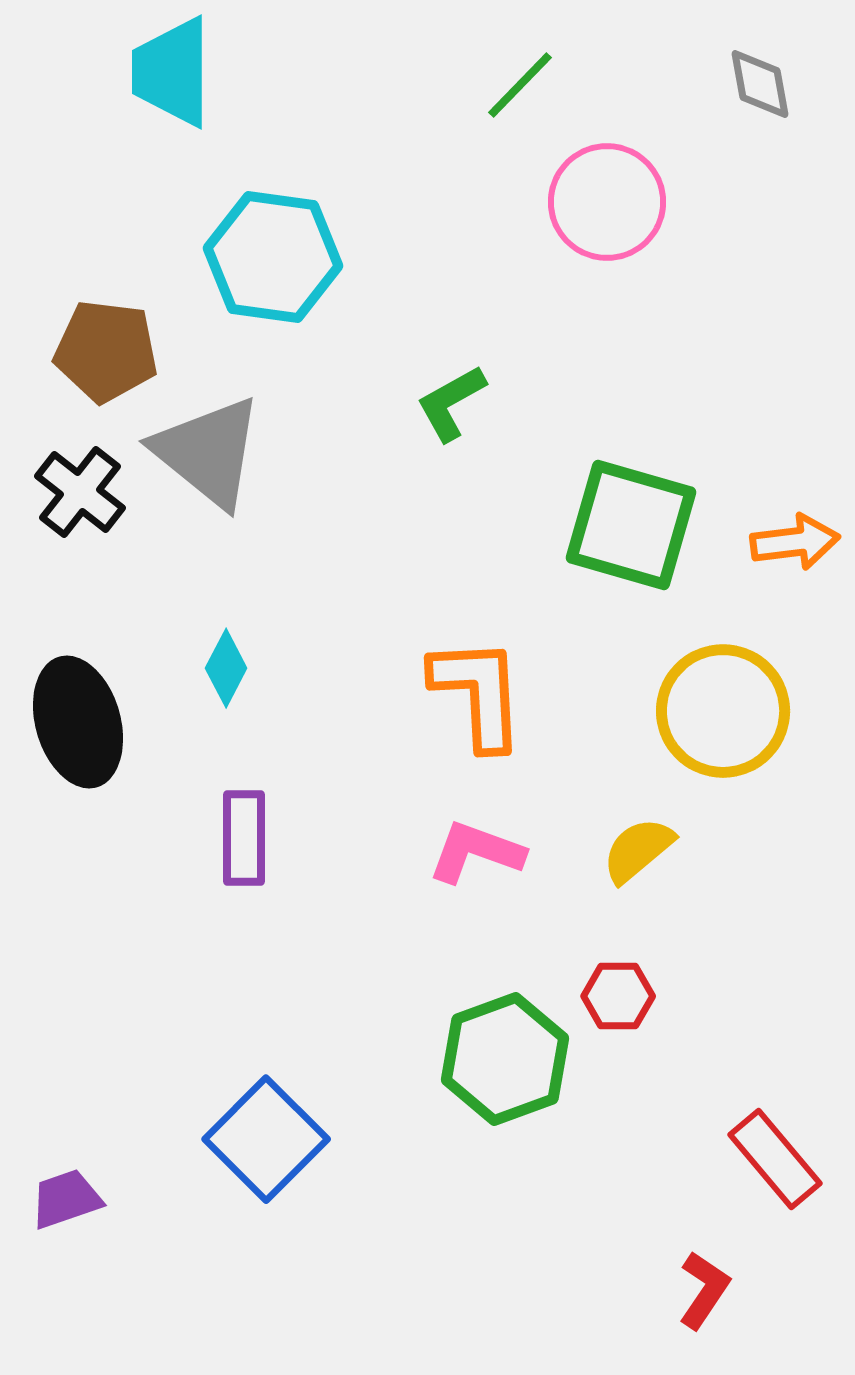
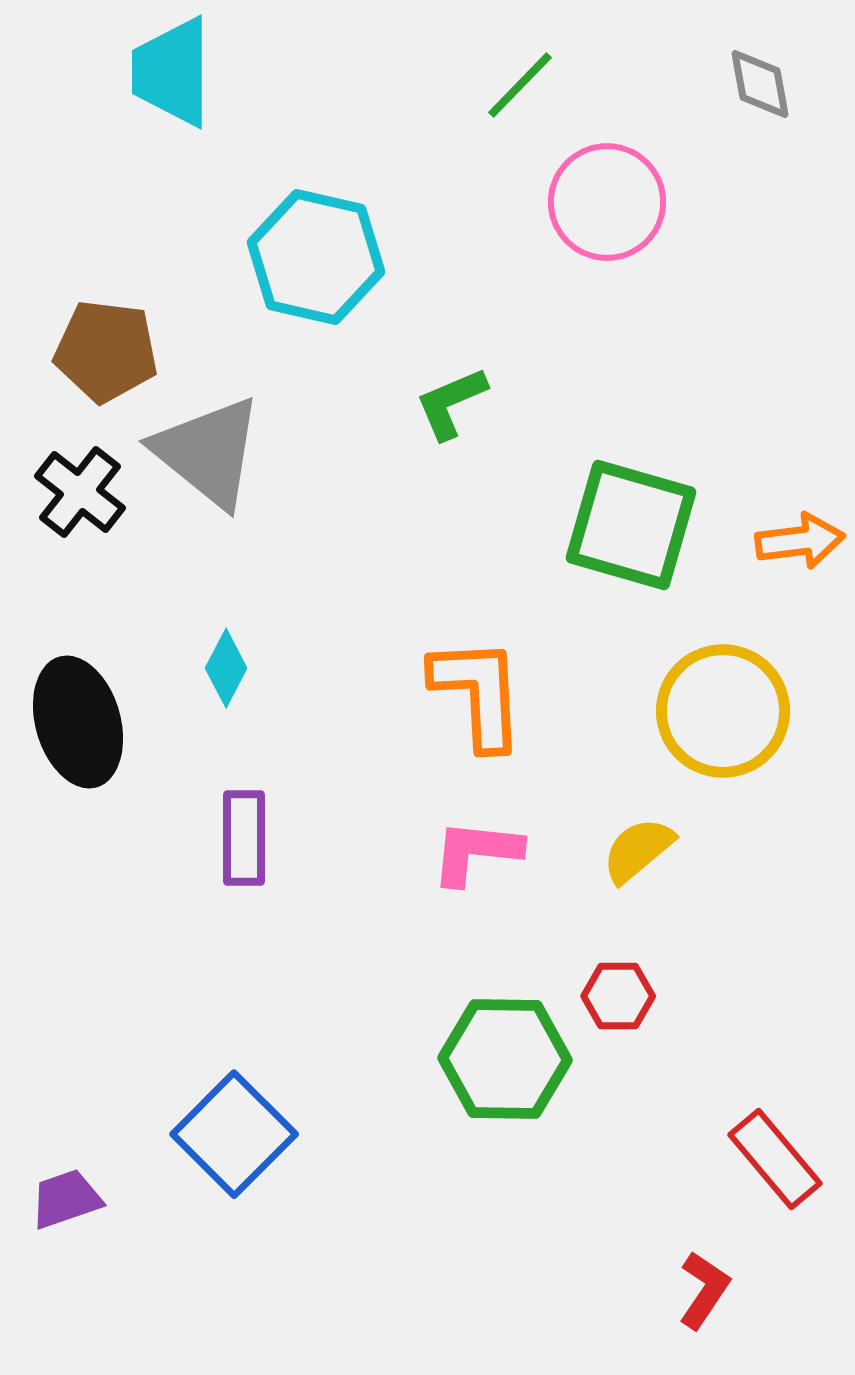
cyan hexagon: moved 43 px right; rotated 5 degrees clockwise
green L-shape: rotated 6 degrees clockwise
orange arrow: moved 5 px right, 1 px up
pink L-shape: rotated 14 degrees counterclockwise
green hexagon: rotated 21 degrees clockwise
blue square: moved 32 px left, 5 px up
